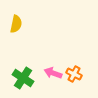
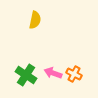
yellow semicircle: moved 19 px right, 4 px up
green cross: moved 3 px right, 3 px up
